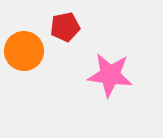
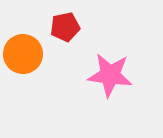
orange circle: moved 1 px left, 3 px down
